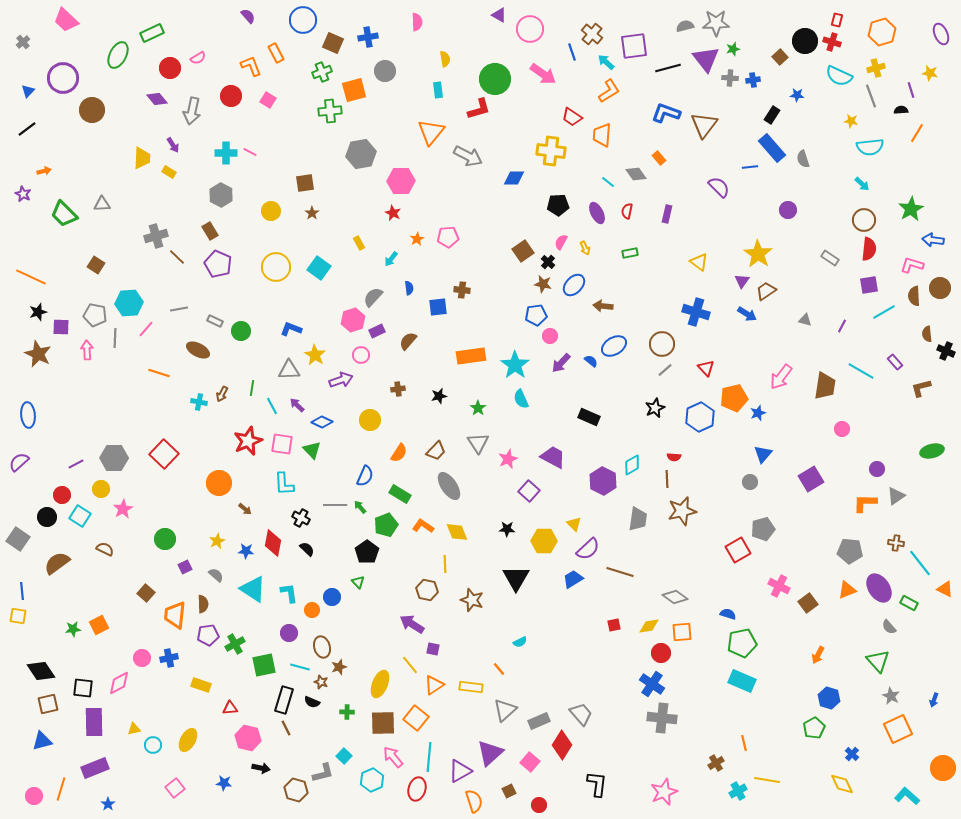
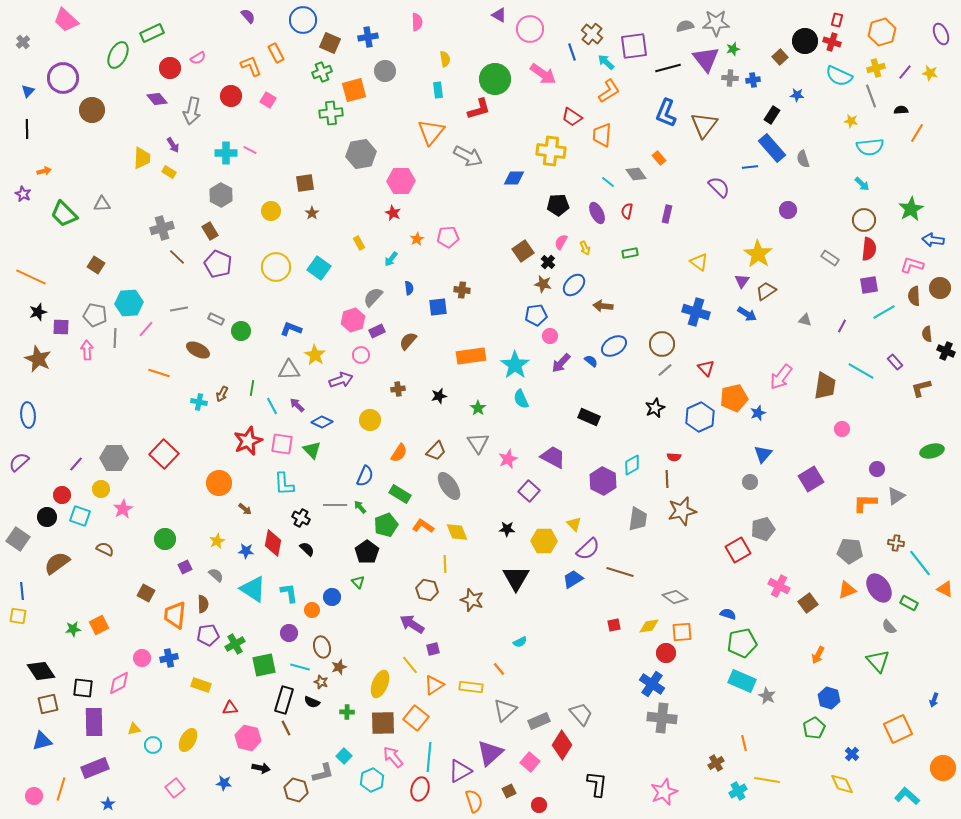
brown square at (333, 43): moved 3 px left
purple line at (911, 90): moved 6 px left, 18 px up; rotated 56 degrees clockwise
green cross at (330, 111): moved 1 px right, 2 px down
blue L-shape at (666, 113): rotated 88 degrees counterclockwise
black line at (27, 129): rotated 54 degrees counterclockwise
pink line at (250, 152): moved 2 px up
gray cross at (156, 236): moved 6 px right, 8 px up
gray rectangle at (215, 321): moved 1 px right, 2 px up
brown star at (38, 354): moved 5 px down
purple line at (76, 464): rotated 21 degrees counterclockwise
cyan square at (80, 516): rotated 15 degrees counterclockwise
brown square at (146, 593): rotated 12 degrees counterclockwise
purple square at (433, 649): rotated 24 degrees counterclockwise
red circle at (661, 653): moved 5 px right
gray star at (891, 696): moved 124 px left
red ellipse at (417, 789): moved 3 px right
